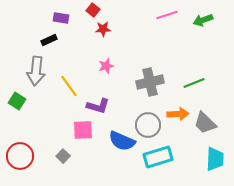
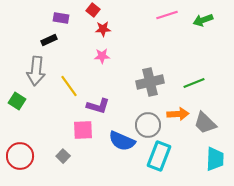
pink star: moved 4 px left, 10 px up; rotated 14 degrees clockwise
cyan rectangle: moved 1 px right, 1 px up; rotated 52 degrees counterclockwise
